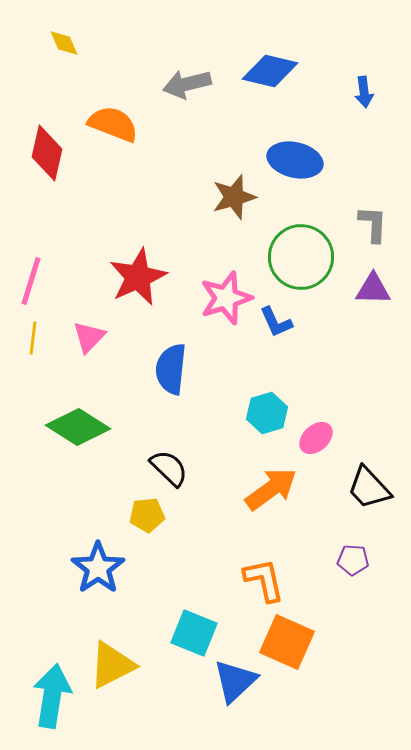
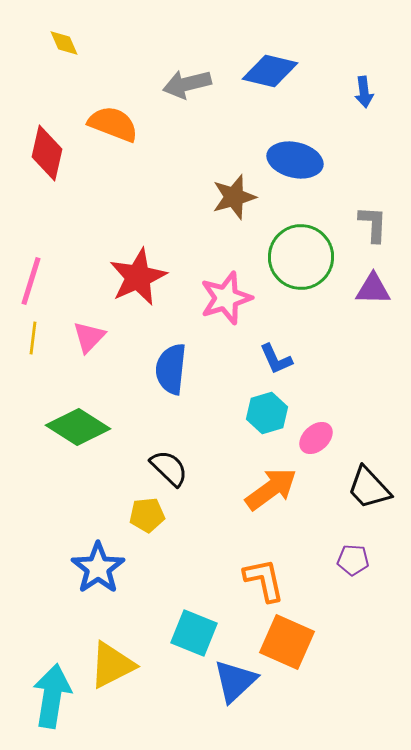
blue L-shape: moved 37 px down
